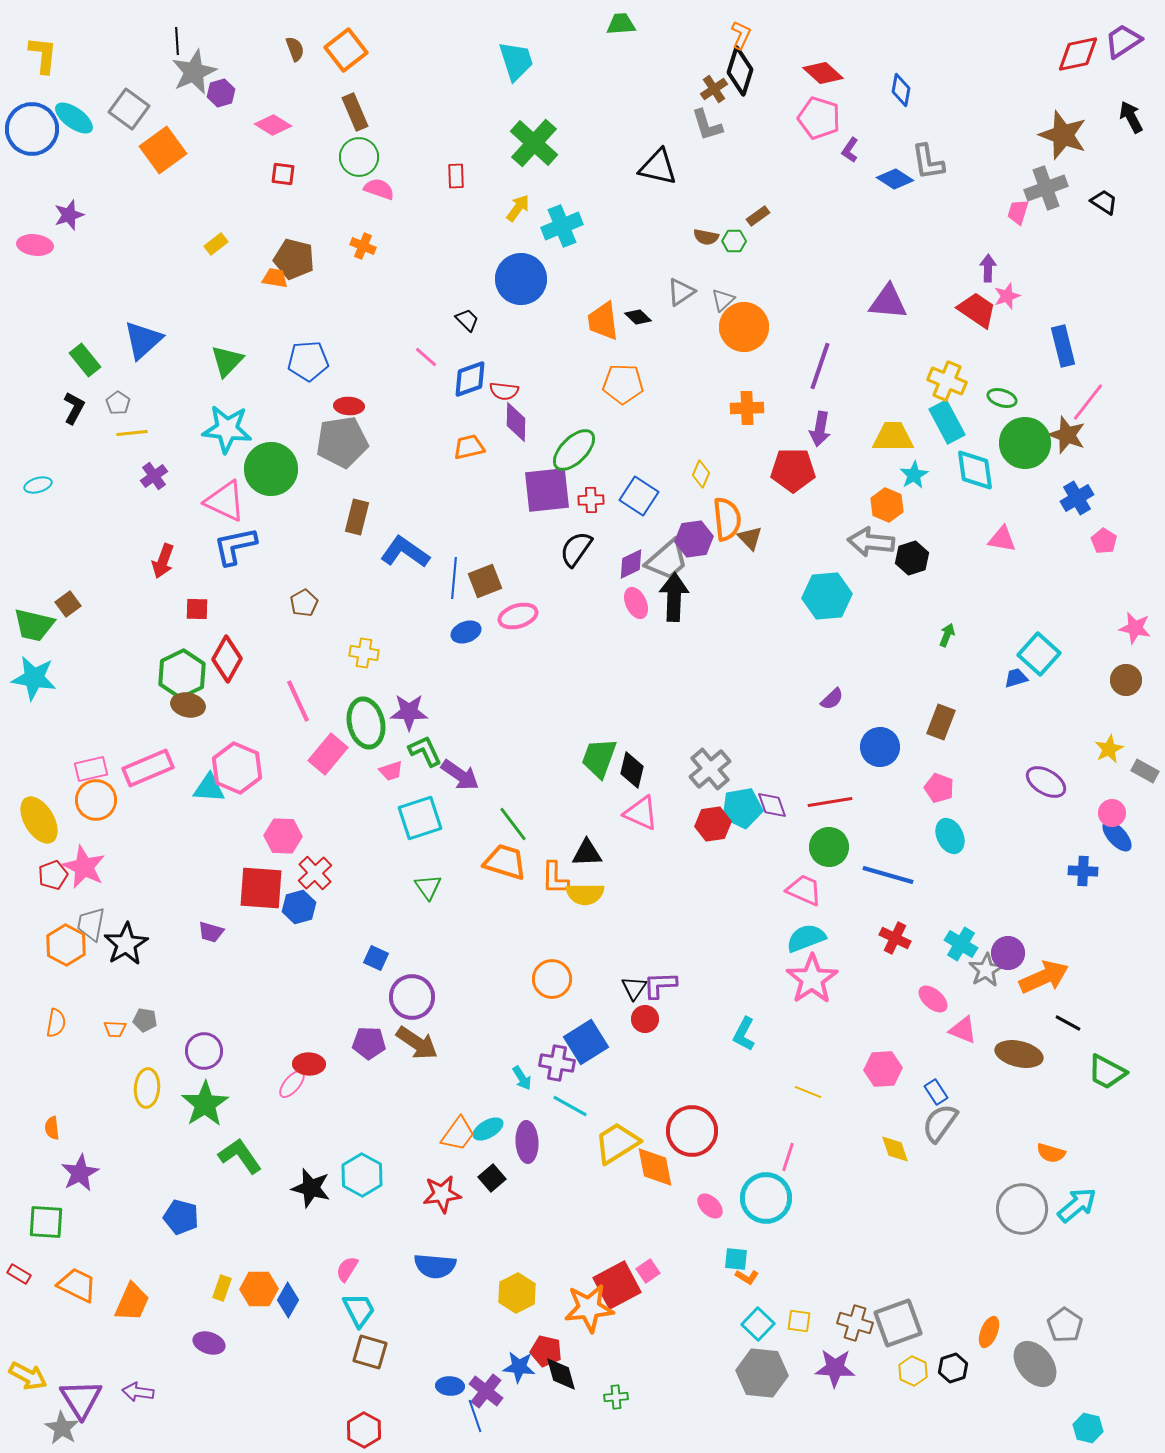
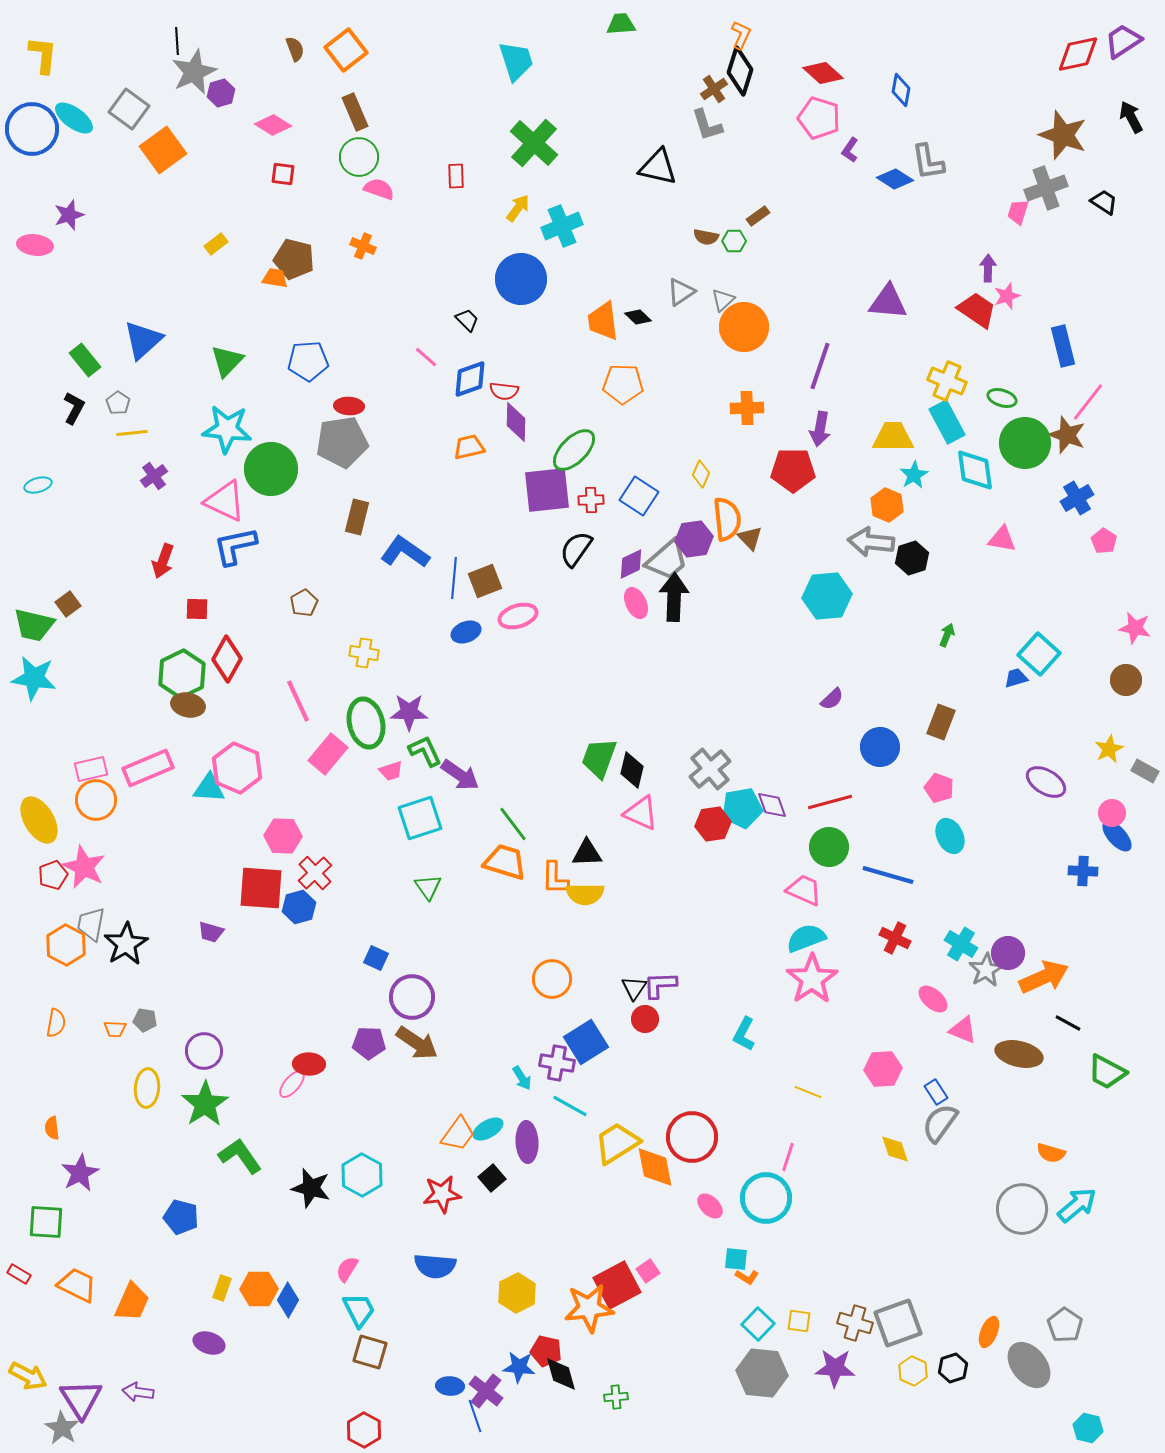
red line at (830, 802): rotated 6 degrees counterclockwise
red circle at (692, 1131): moved 6 px down
gray ellipse at (1035, 1364): moved 6 px left, 1 px down
